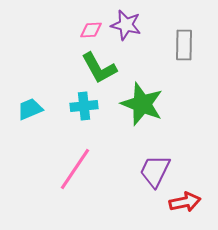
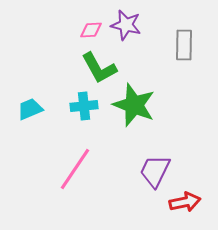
green star: moved 8 px left, 1 px down
